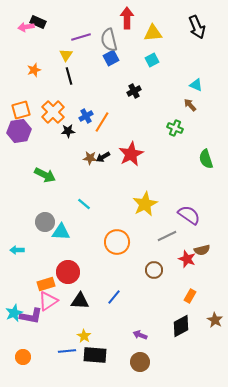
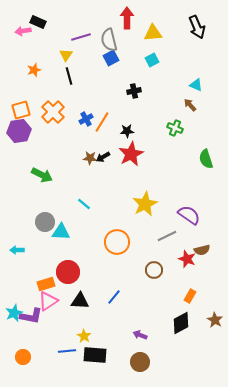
pink arrow at (26, 27): moved 3 px left, 4 px down
black cross at (134, 91): rotated 16 degrees clockwise
blue cross at (86, 116): moved 3 px down
black star at (68, 131): moved 59 px right
green arrow at (45, 175): moved 3 px left
black diamond at (181, 326): moved 3 px up
